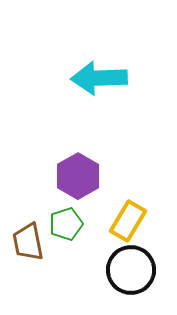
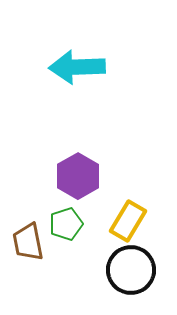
cyan arrow: moved 22 px left, 11 px up
